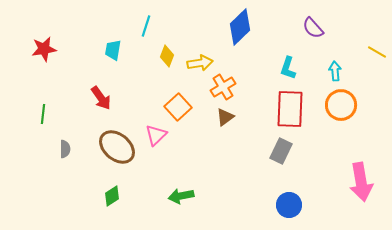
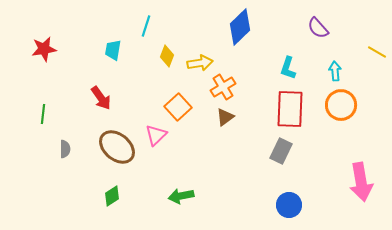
purple semicircle: moved 5 px right
